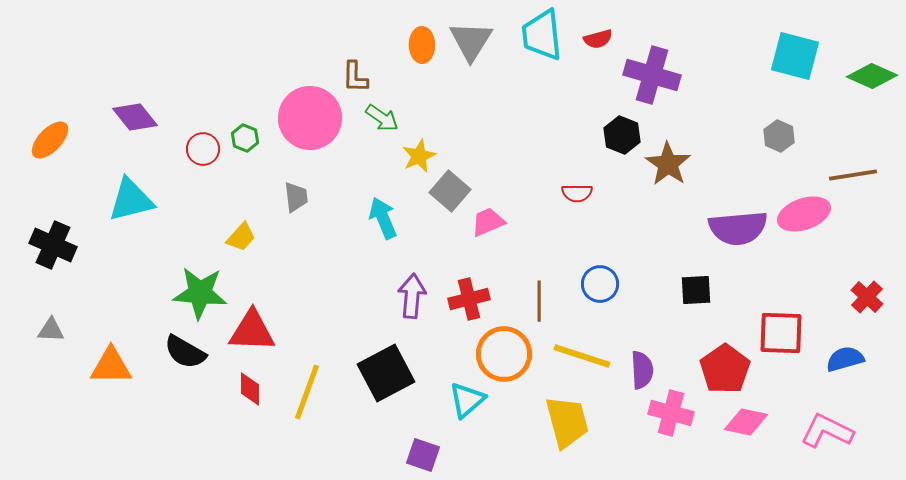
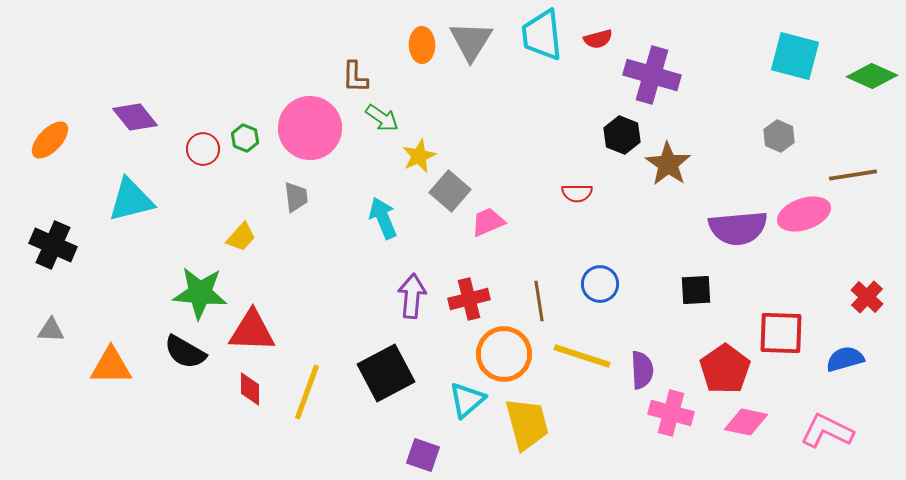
pink circle at (310, 118): moved 10 px down
brown line at (539, 301): rotated 9 degrees counterclockwise
yellow trapezoid at (567, 422): moved 40 px left, 2 px down
